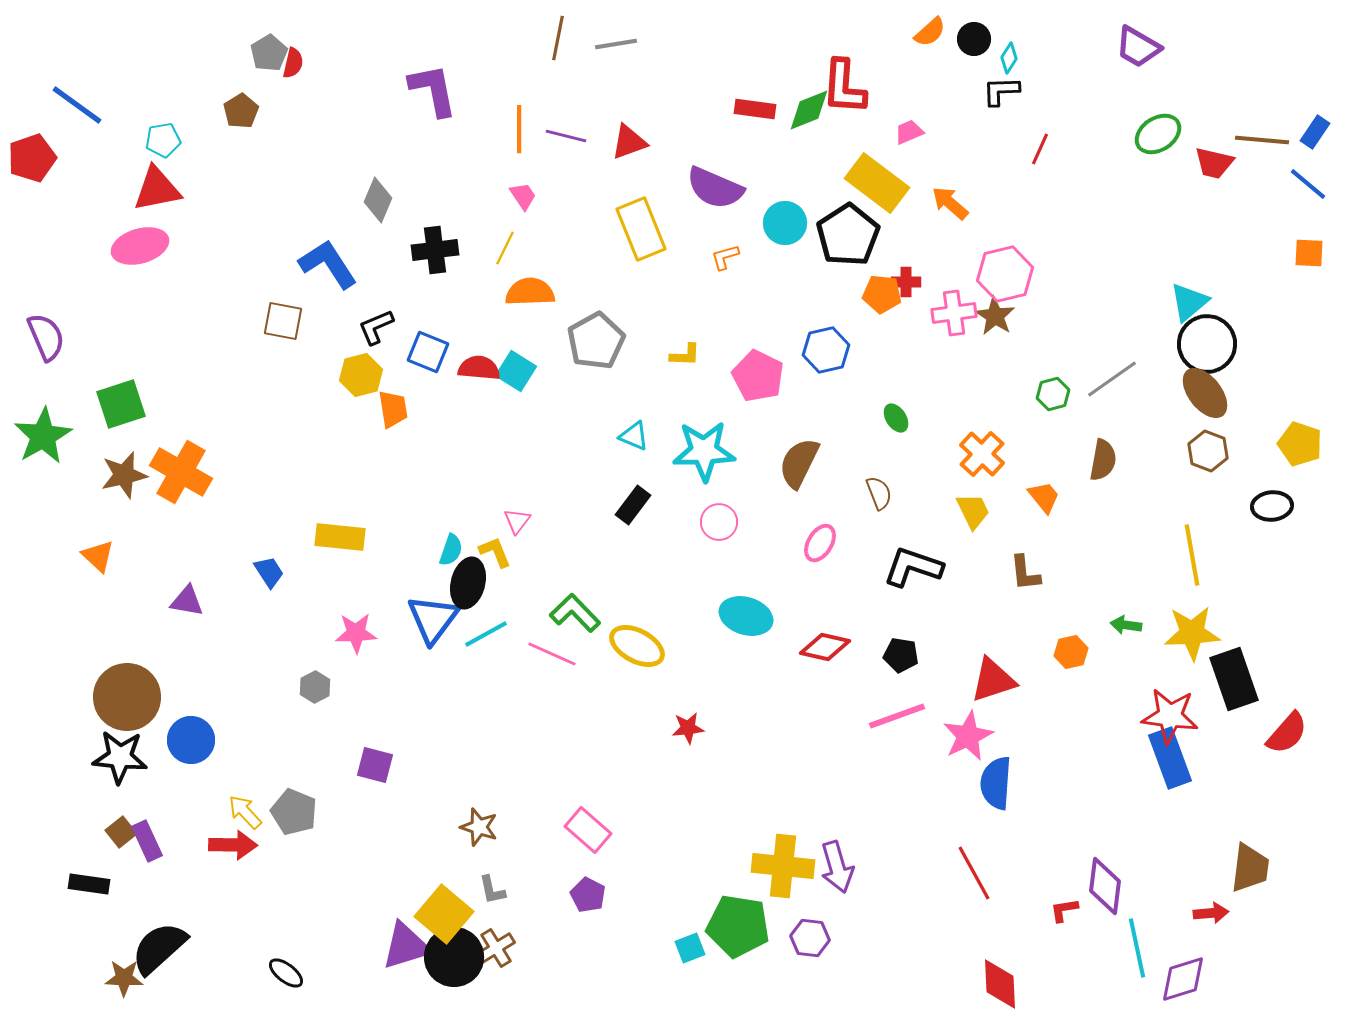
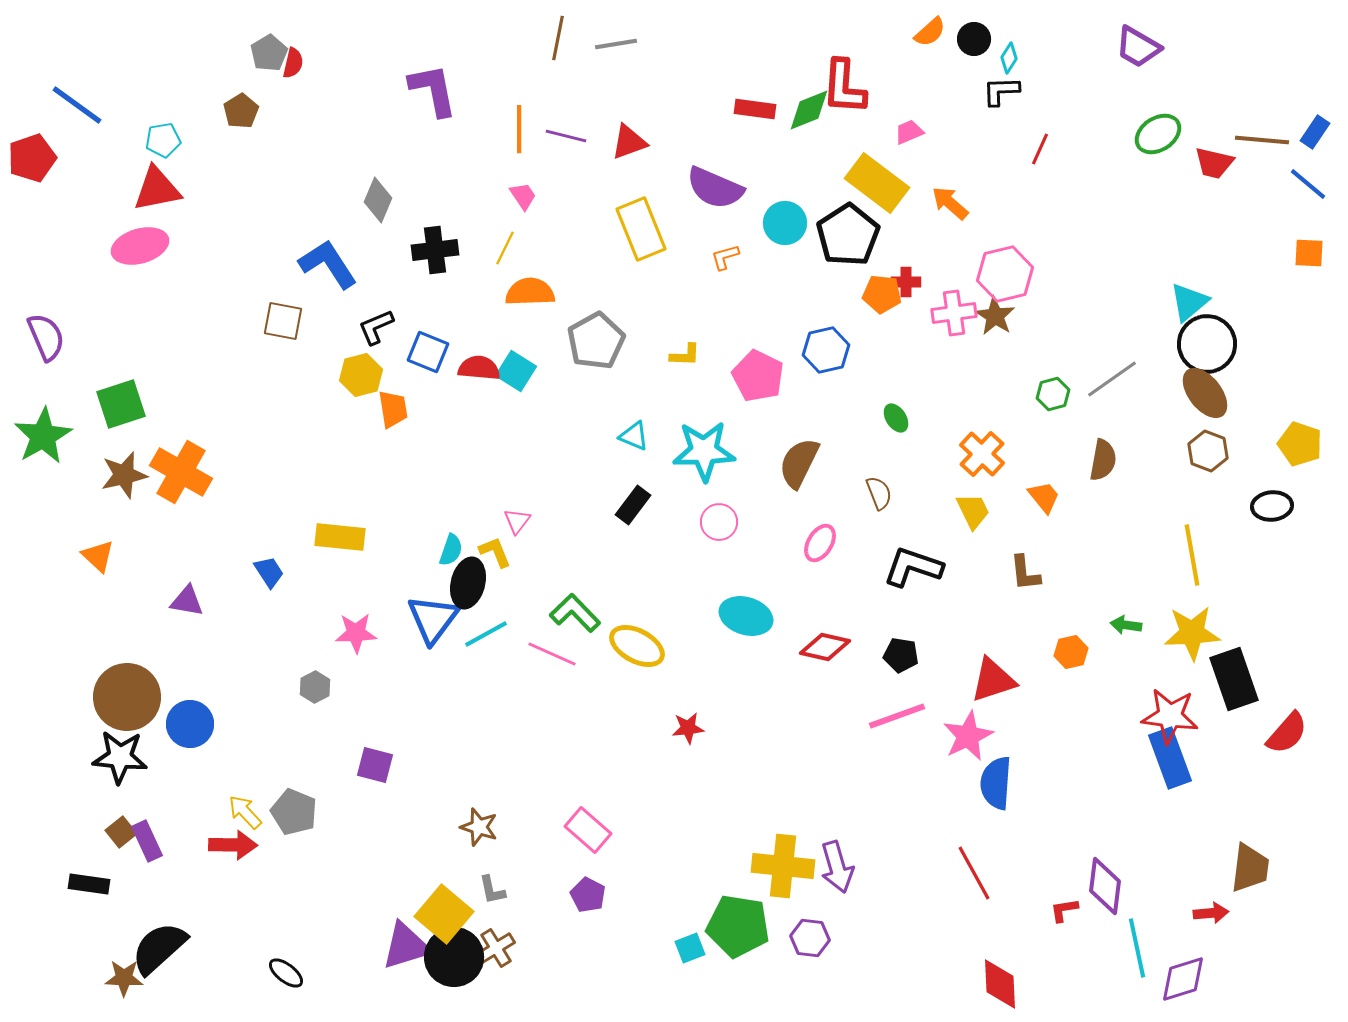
blue circle at (191, 740): moved 1 px left, 16 px up
